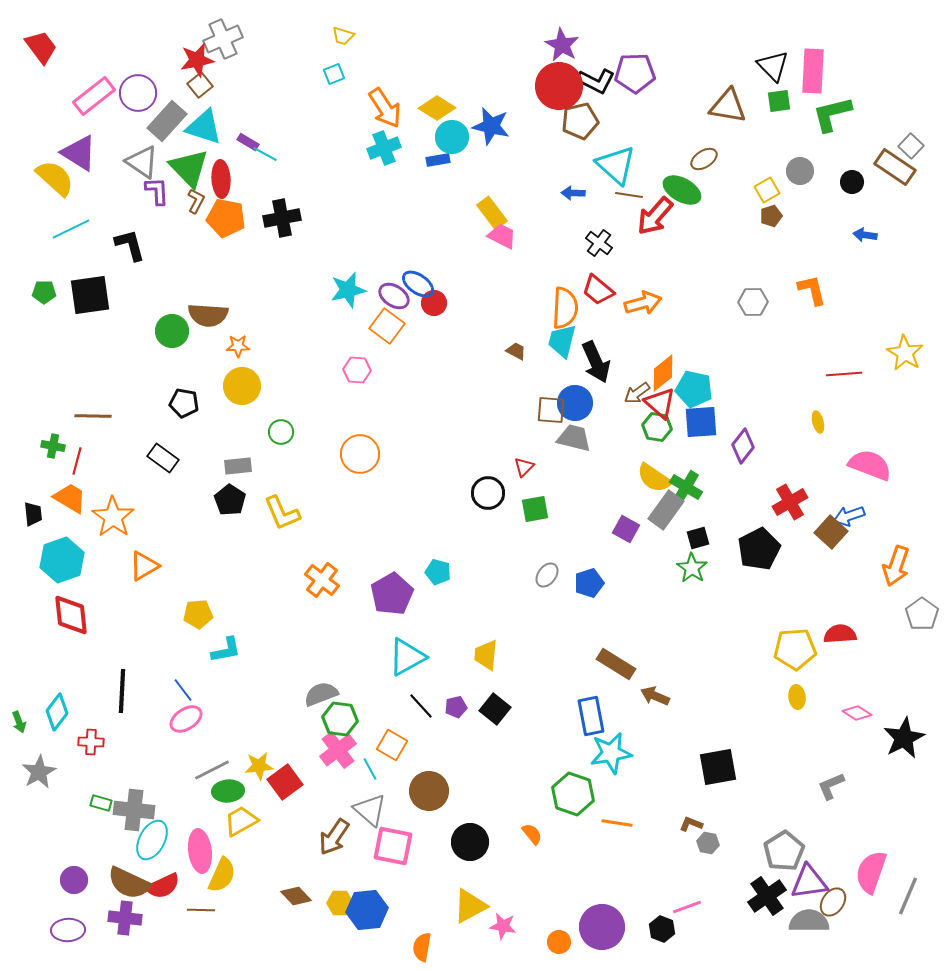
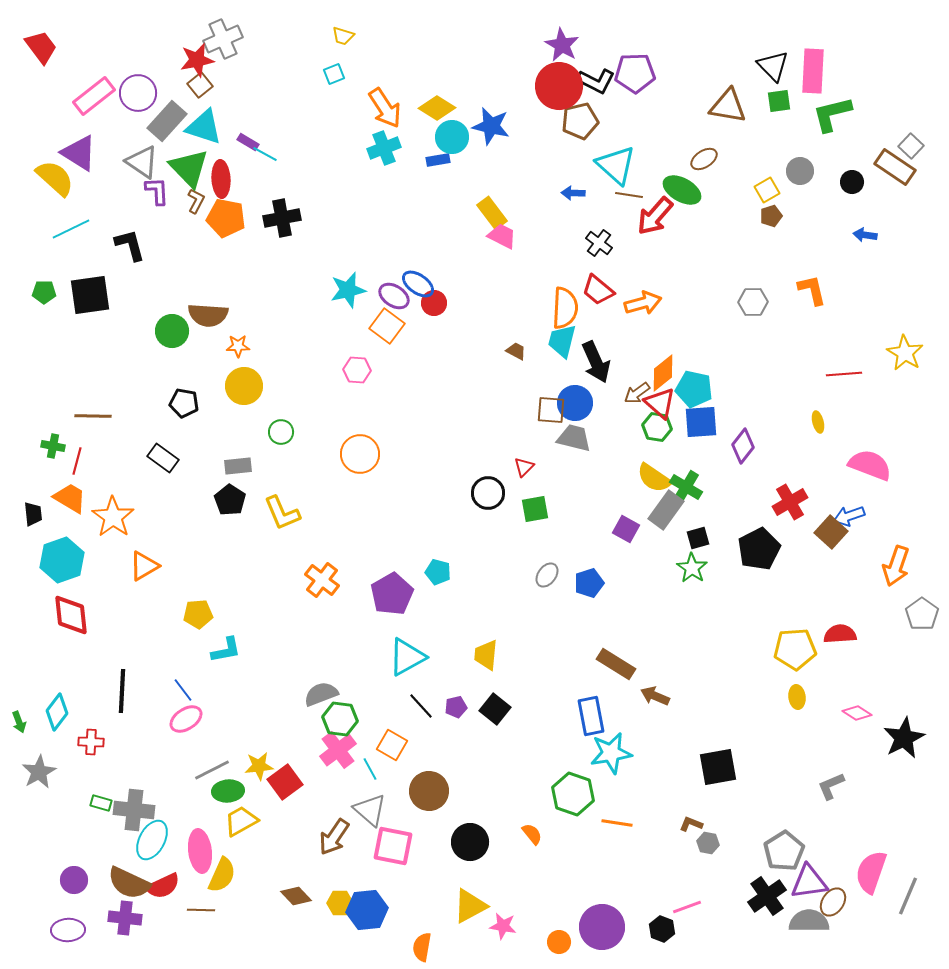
yellow circle at (242, 386): moved 2 px right
